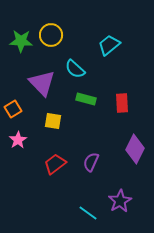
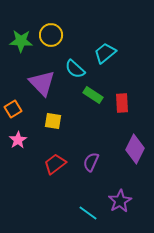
cyan trapezoid: moved 4 px left, 8 px down
green rectangle: moved 7 px right, 4 px up; rotated 18 degrees clockwise
